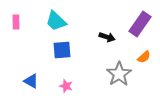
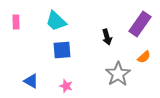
black arrow: rotated 56 degrees clockwise
gray star: moved 1 px left
